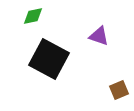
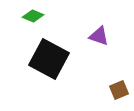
green diamond: rotated 35 degrees clockwise
